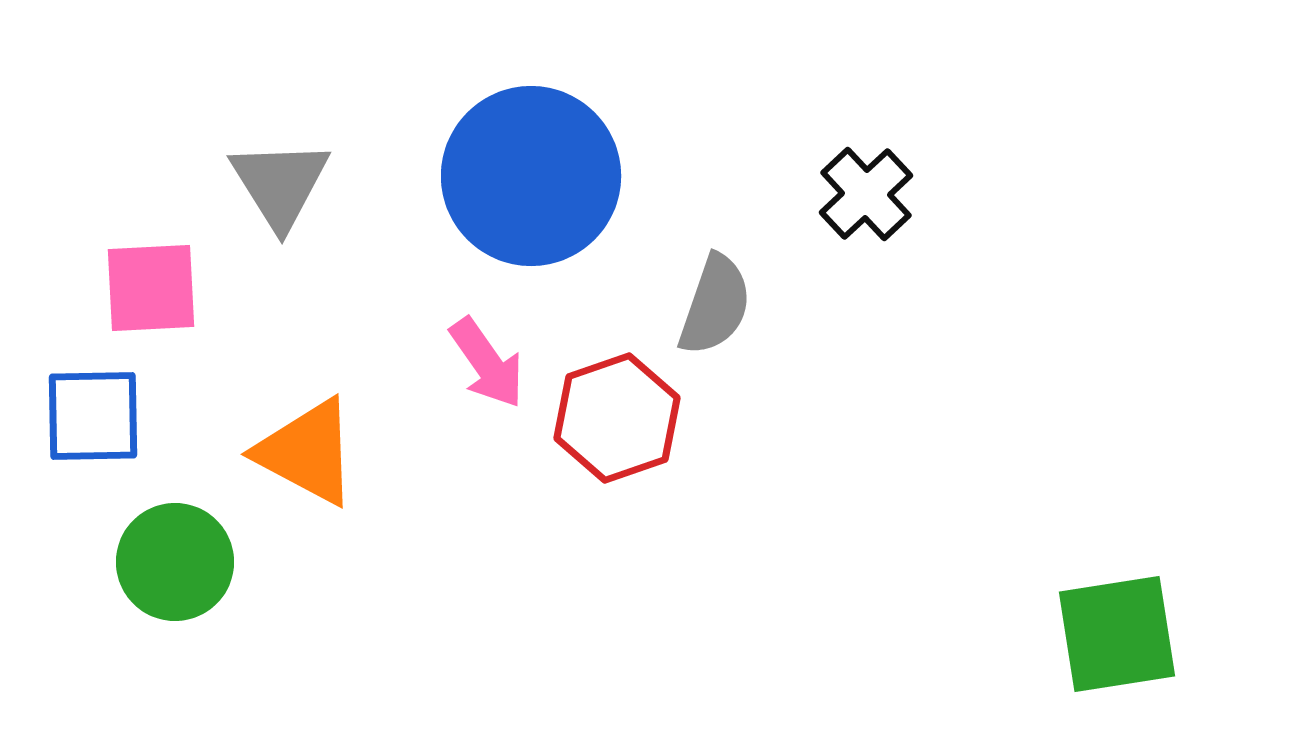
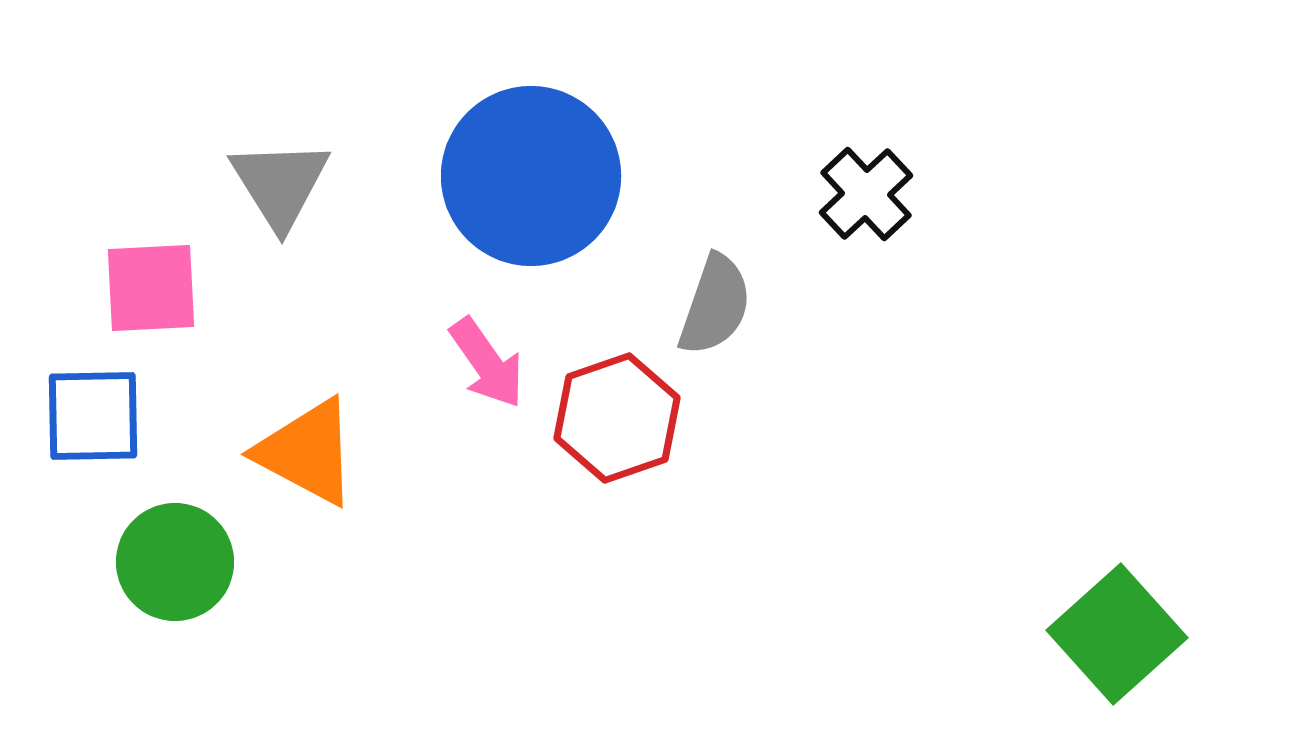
green square: rotated 33 degrees counterclockwise
